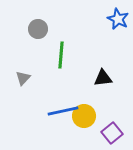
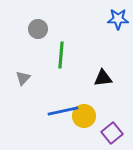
blue star: rotated 25 degrees counterclockwise
